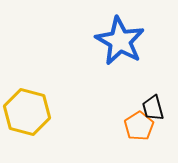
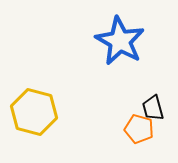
yellow hexagon: moved 7 px right
orange pentagon: moved 3 px down; rotated 24 degrees counterclockwise
